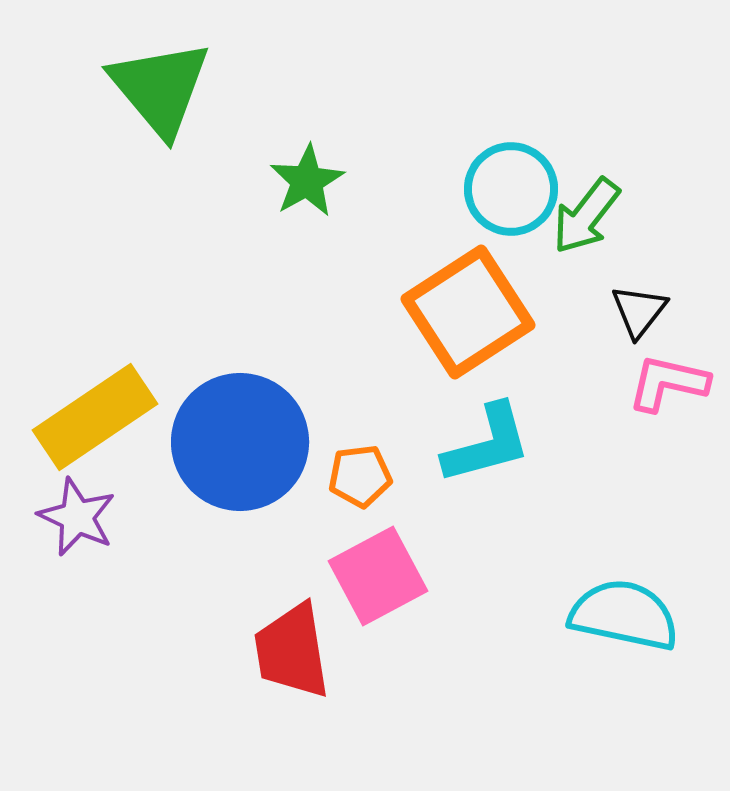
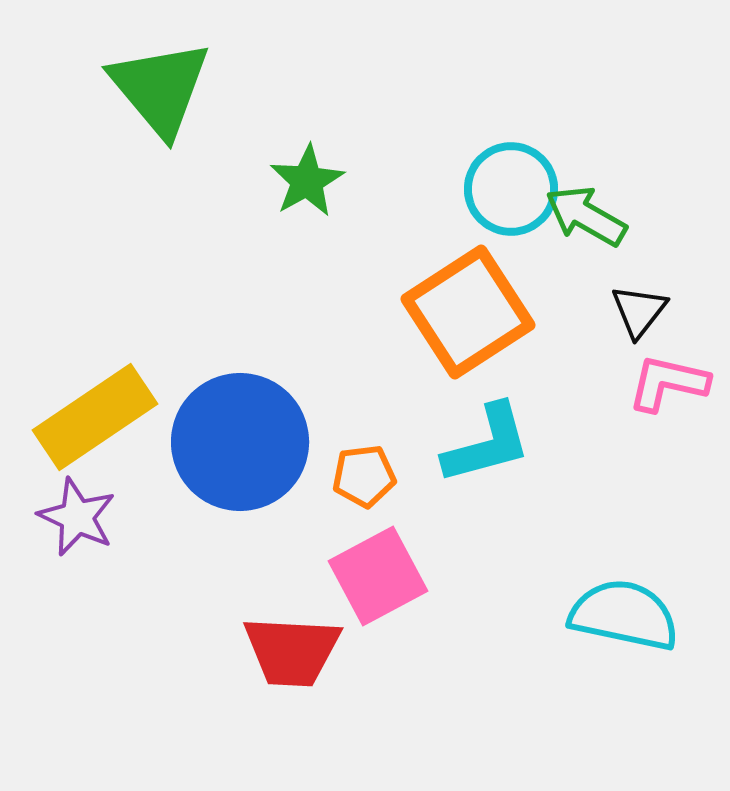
green arrow: rotated 82 degrees clockwise
orange pentagon: moved 4 px right
red trapezoid: rotated 78 degrees counterclockwise
